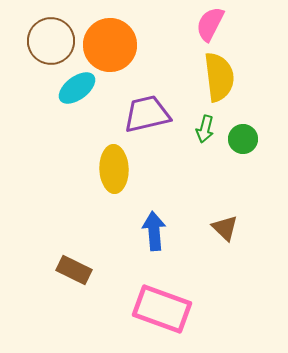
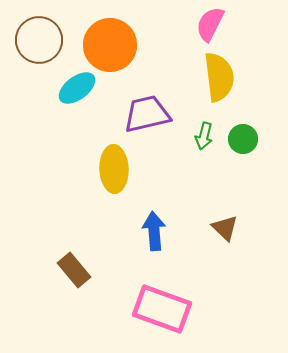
brown circle: moved 12 px left, 1 px up
green arrow: moved 1 px left, 7 px down
brown rectangle: rotated 24 degrees clockwise
